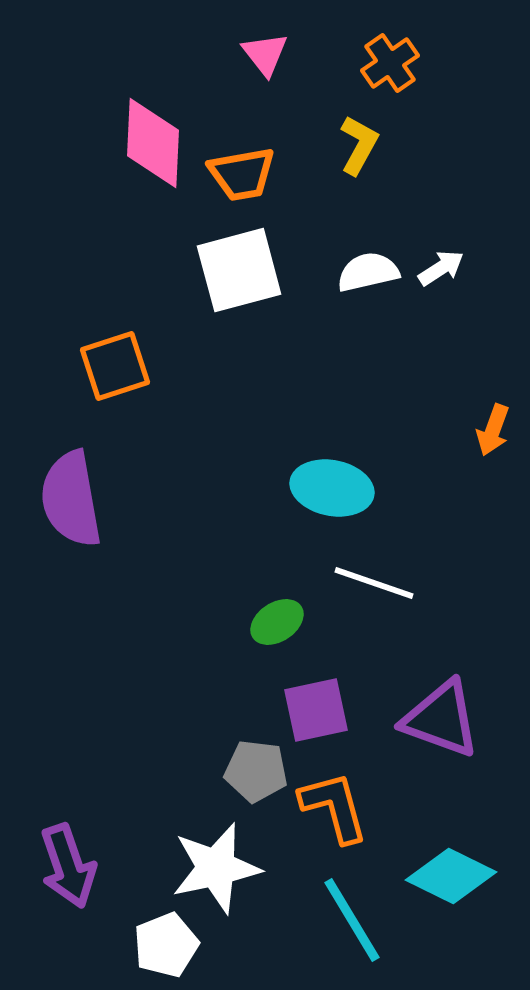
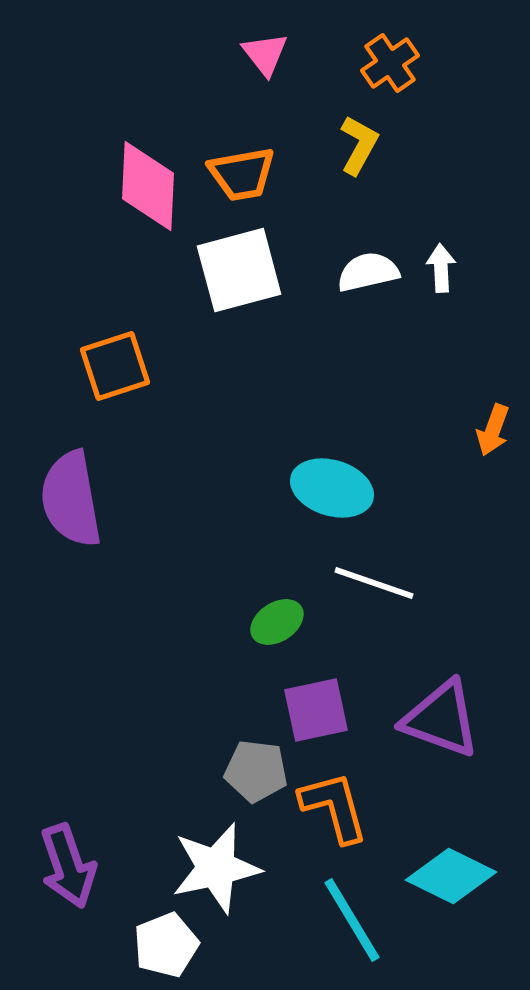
pink diamond: moved 5 px left, 43 px down
white arrow: rotated 60 degrees counterclockwise
cyan ellipse: rotated 6 degrees clockwise
